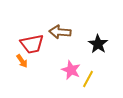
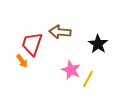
red trapezoid: rotated 120 degrees clockwise
